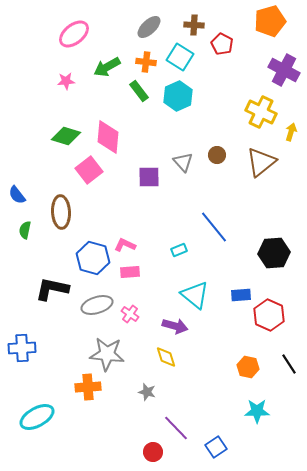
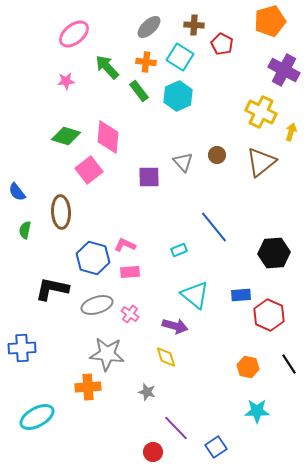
green arrow at (107, 67): rotated 76 degrees clockwise
blue semicircle at (17, 195): moved 3 px up
